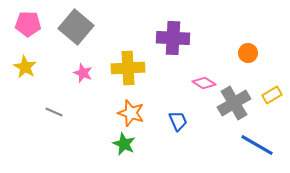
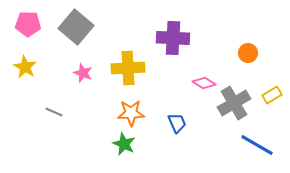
orange star: rotated 20 degrees counterclockwise
blue trapezoid: moved 1 px left, 2 px down
